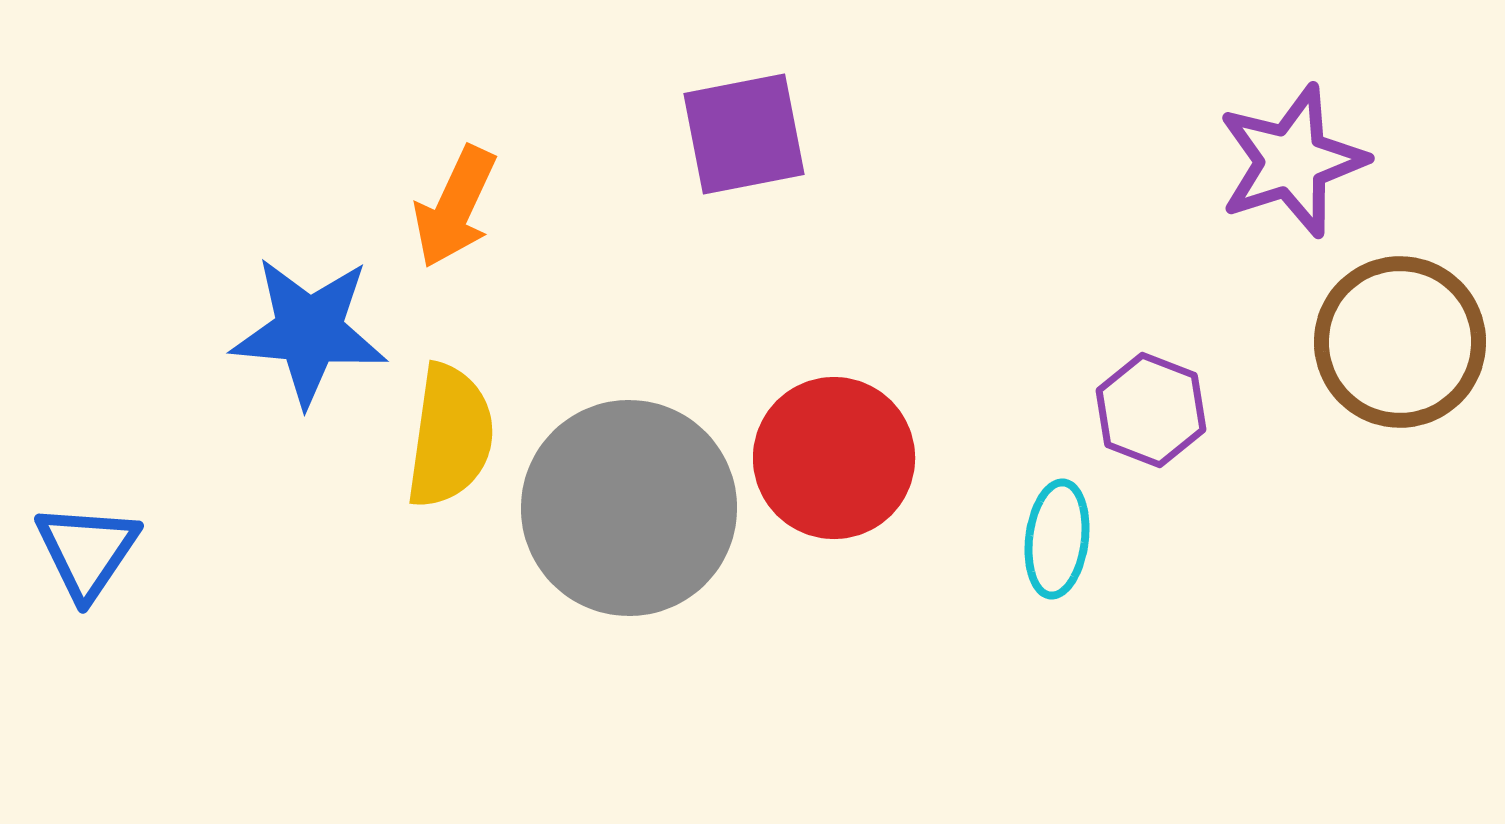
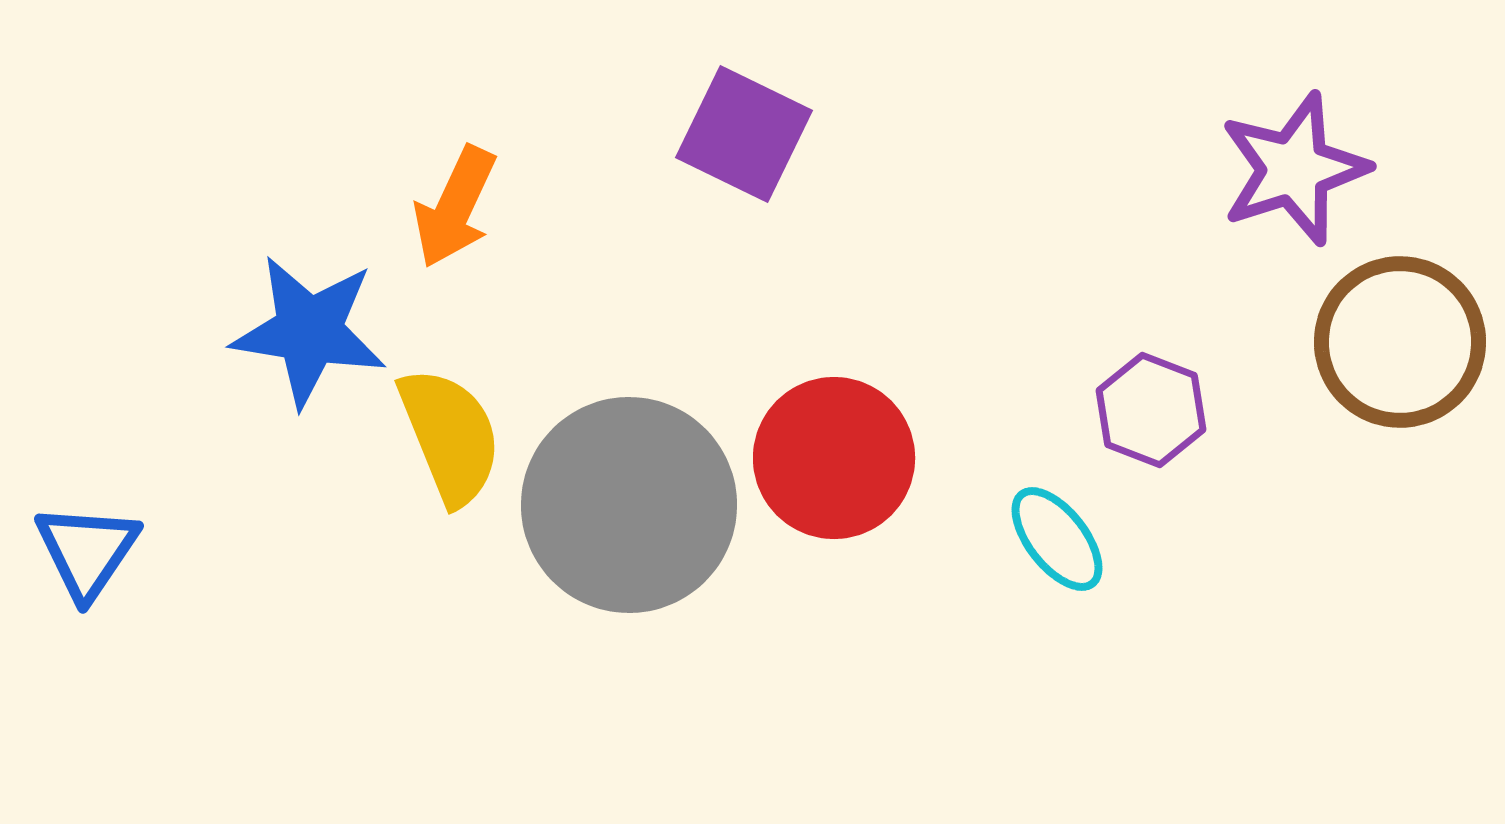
purple square: rotated 37 degrees clockwise
purple star: moved 2 px right, 8 px down
blue star: rotated 4 degrees clockwise
yellow semicircle: rotated 30 degrees counterclockwise
gray circle: moved 3 px up
cyan ellipse: rotated 45 degrees counterclockwise
